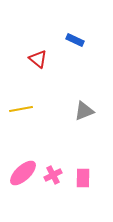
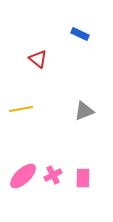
blue rectangle: moved 5 px right, 6 px up
pink ellipse: moved 3 px down
